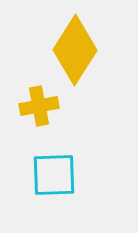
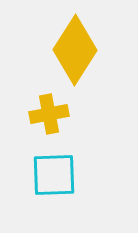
yellow cross: moved 10 px right, 8 px down
